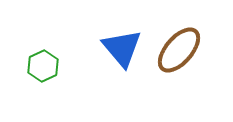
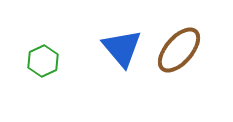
green hexagon: moved 5 px up
